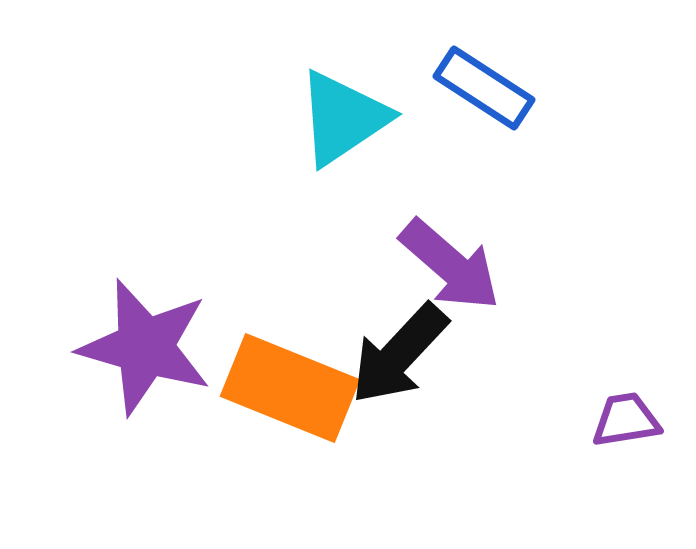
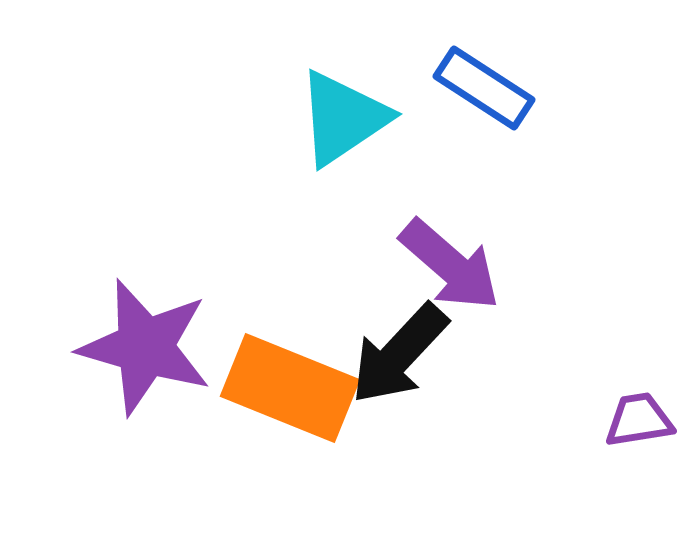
purple trapezoid: moved 13 px right
